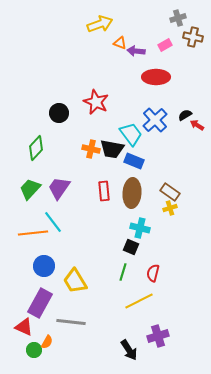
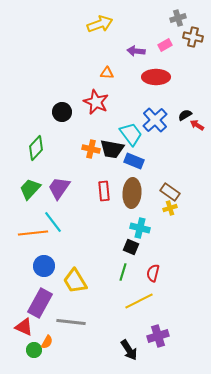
orange triangle: moved 13 px left, 30 px down; rotated 16 degrees counterclockwise
black circle: moved 3 px right, 1 px up
